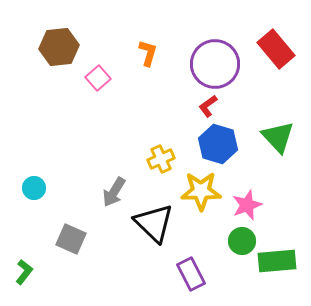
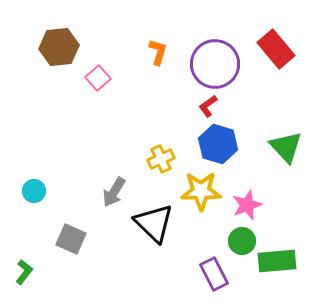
orange L-shape: moved 10 px right, 1 px up
green triangle: moved 8 px right, 10 px down
cyan circle: moved 3 px down
purple rectangle: moved 23 px right
